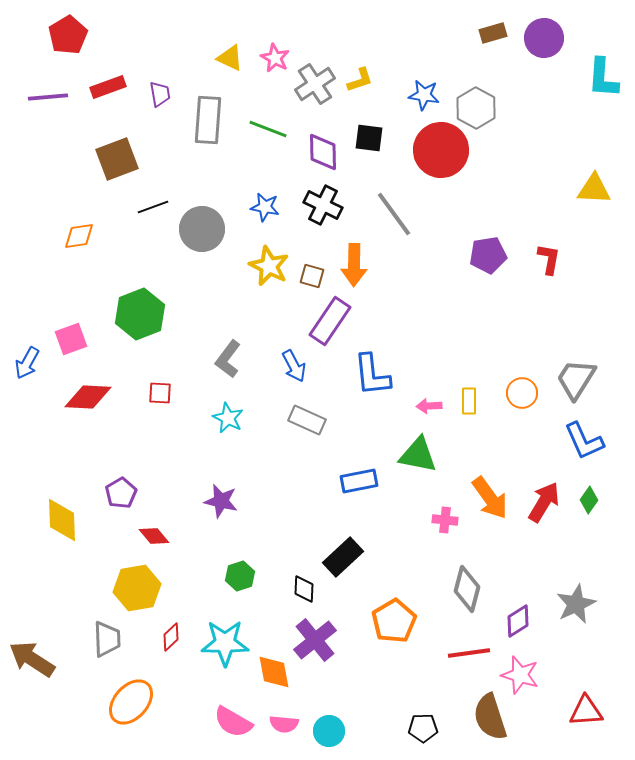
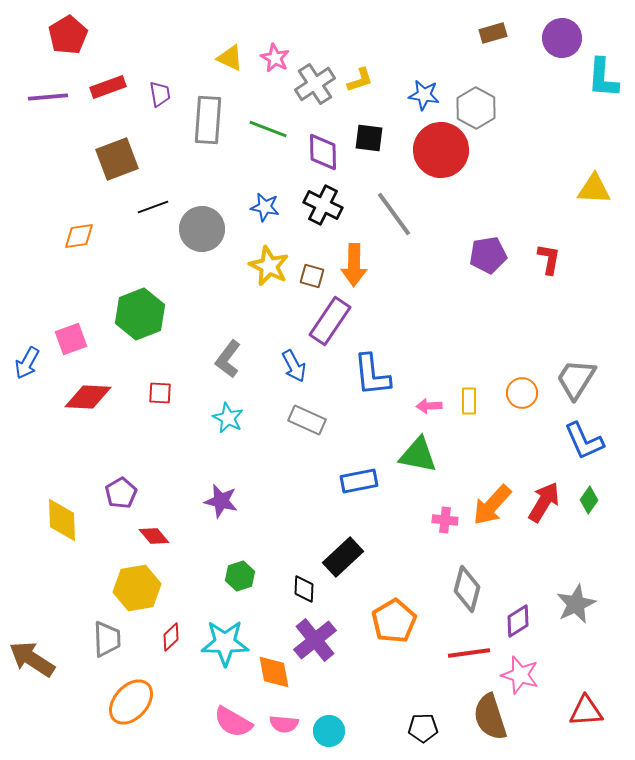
purple circle at (544, 38): moved 18 px right
orange arrow at (490, 498): moved 2 px right, 7 px down; rotated 78 degrees clockwise
